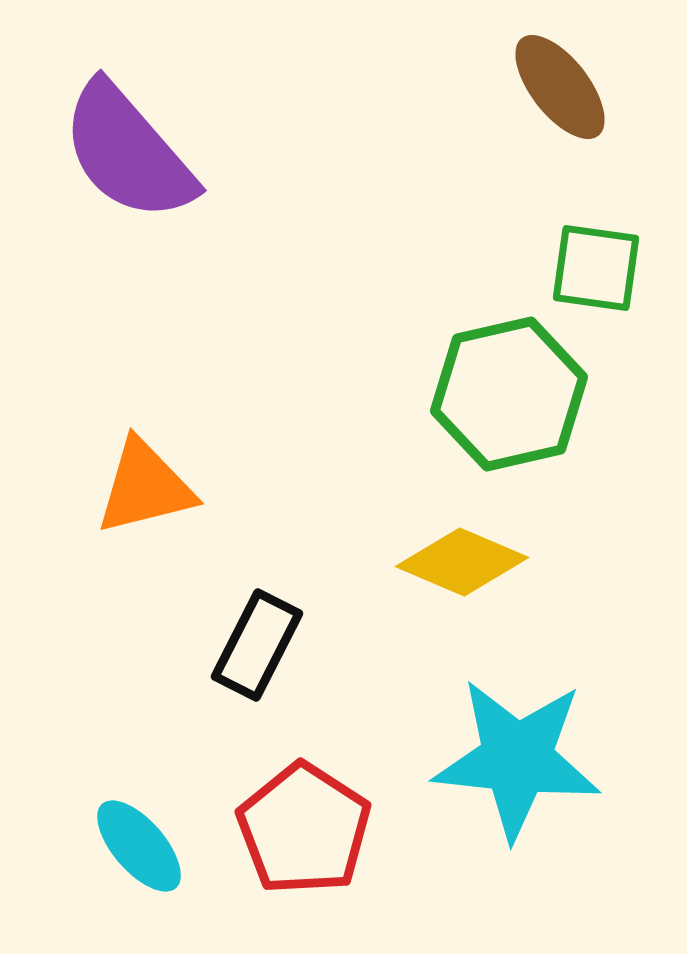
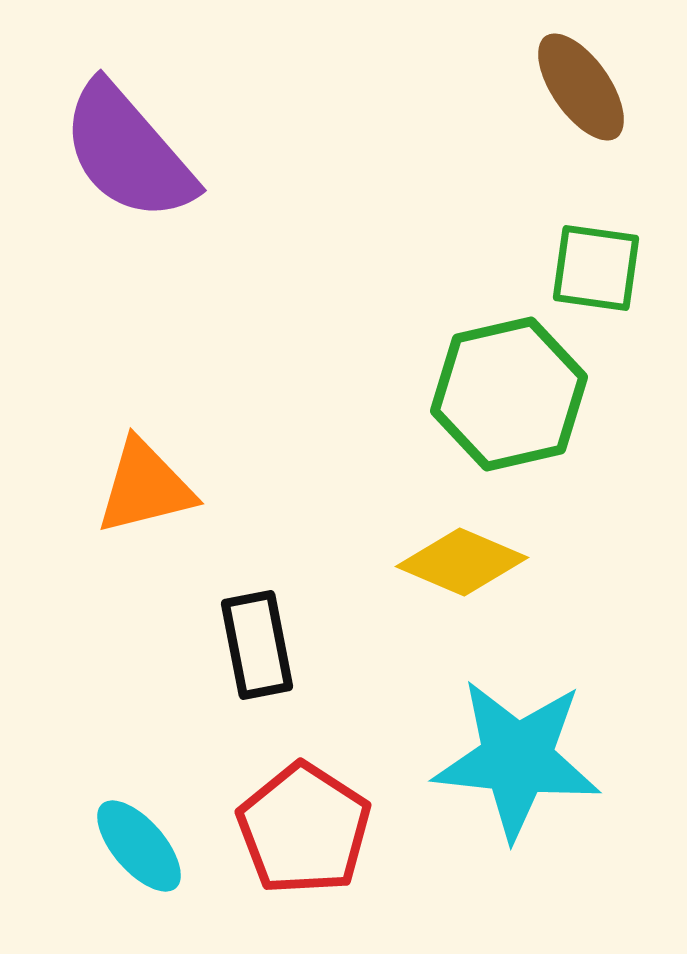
brown ellipse: moved 21 px right; rotated 3 degrees clockwise
black rectangle: rotated 38 degrees counterclockwise
